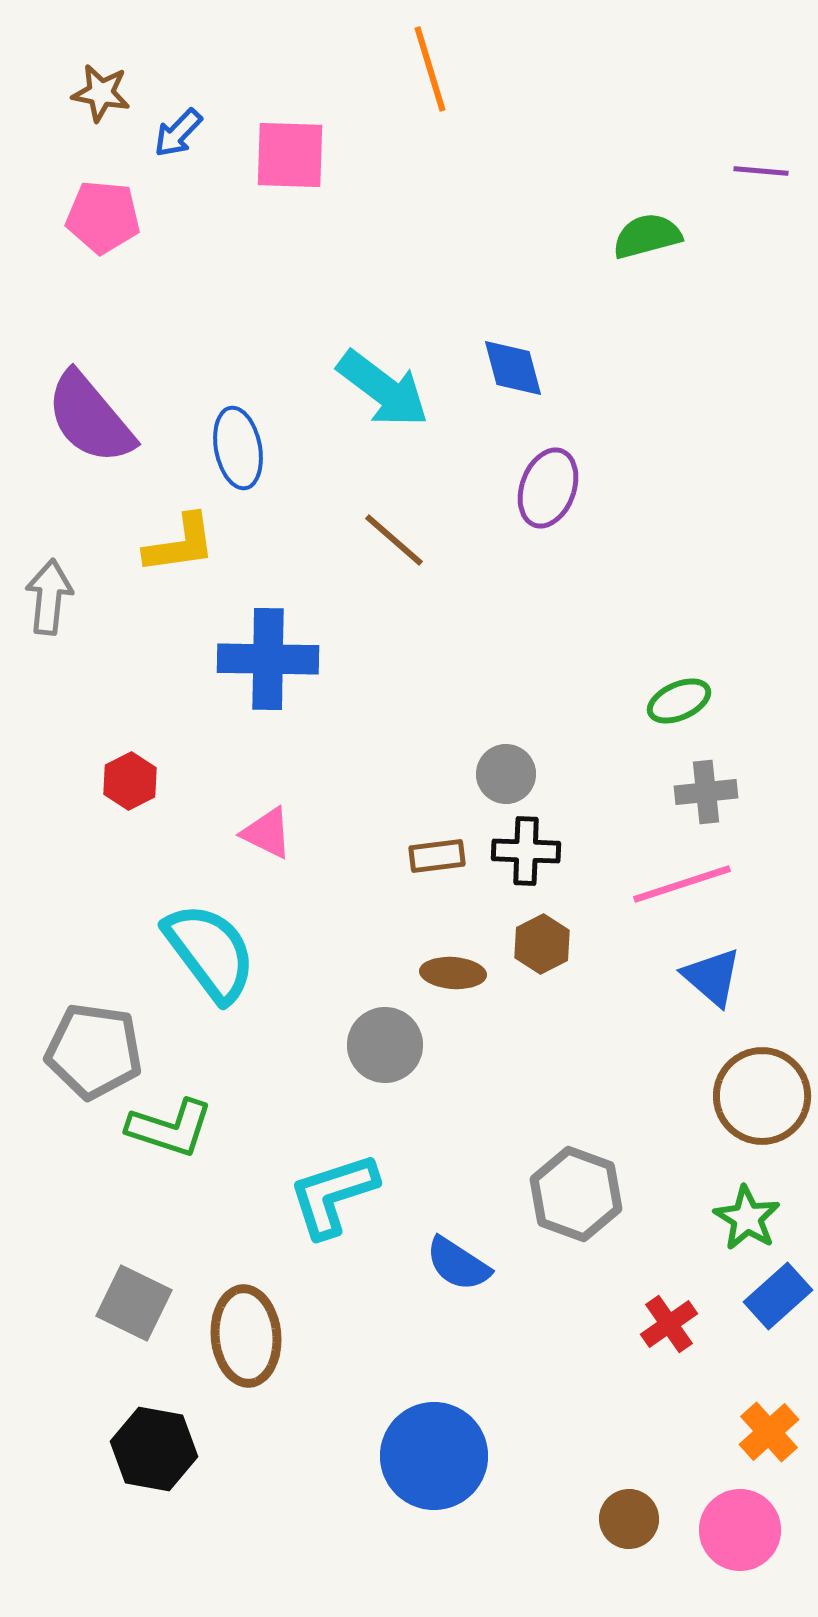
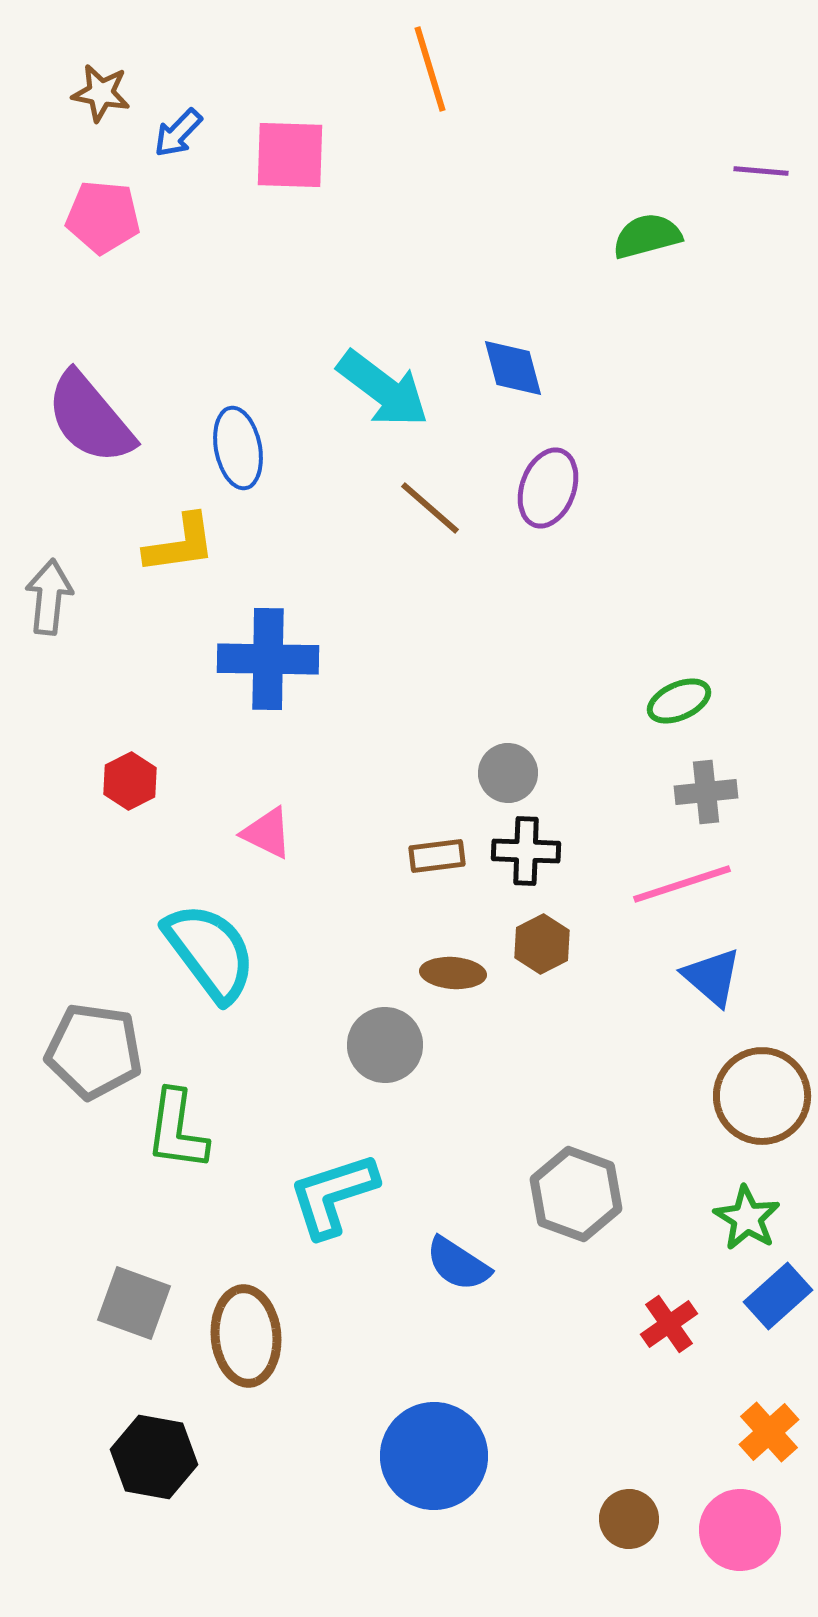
brown line at (394, 540): moved 36 px right, 32 px up
gray circle at (506, 774): moved 2 px right, 1 px up
green L-shape at (170, 1128): moved 7 px right, 2 px down; rotated 80 degrees clockwise
gray square at (134, 1303): rotated 6 degrees counterclockwise
black hexagon at (154, 1449): moved 8 px down
